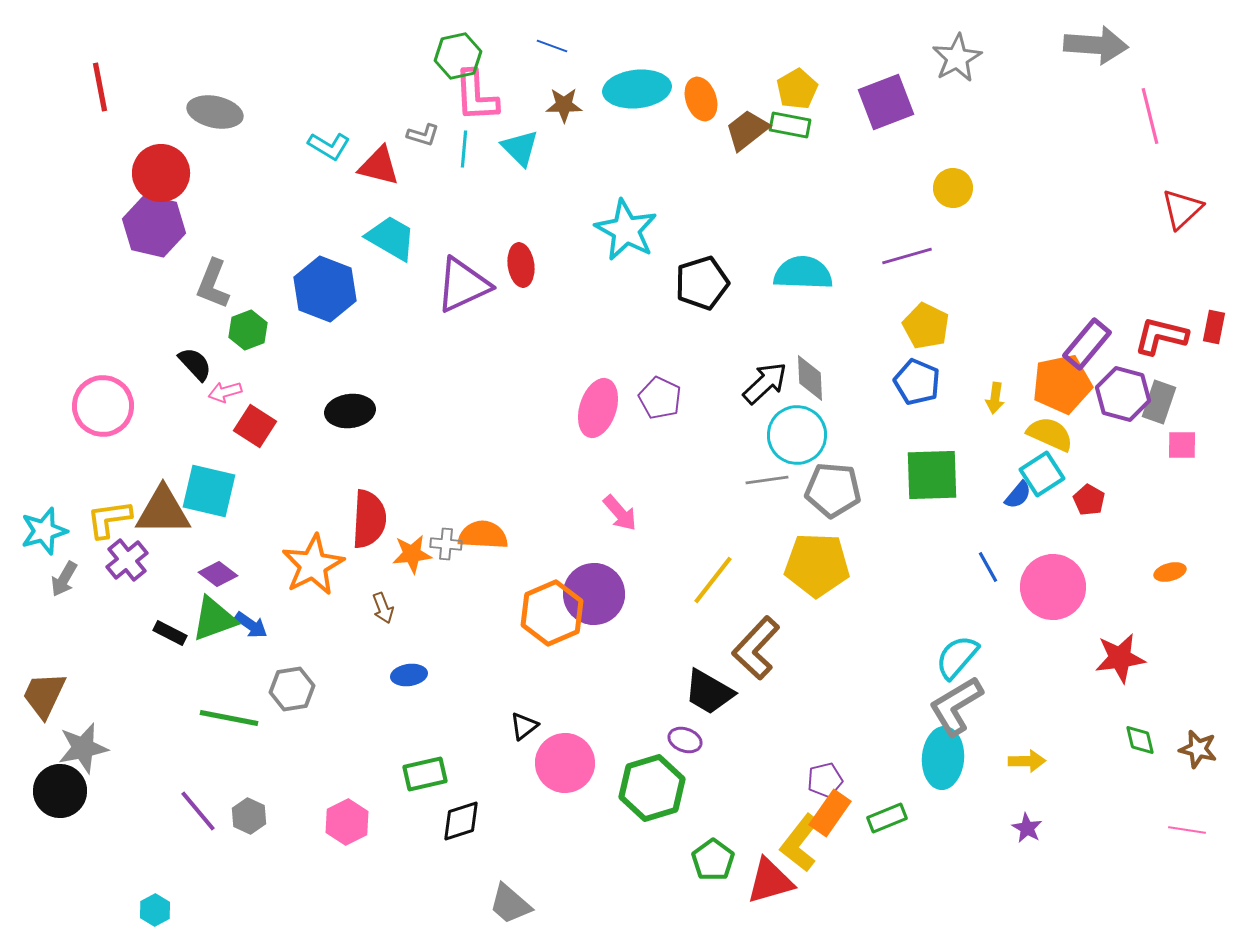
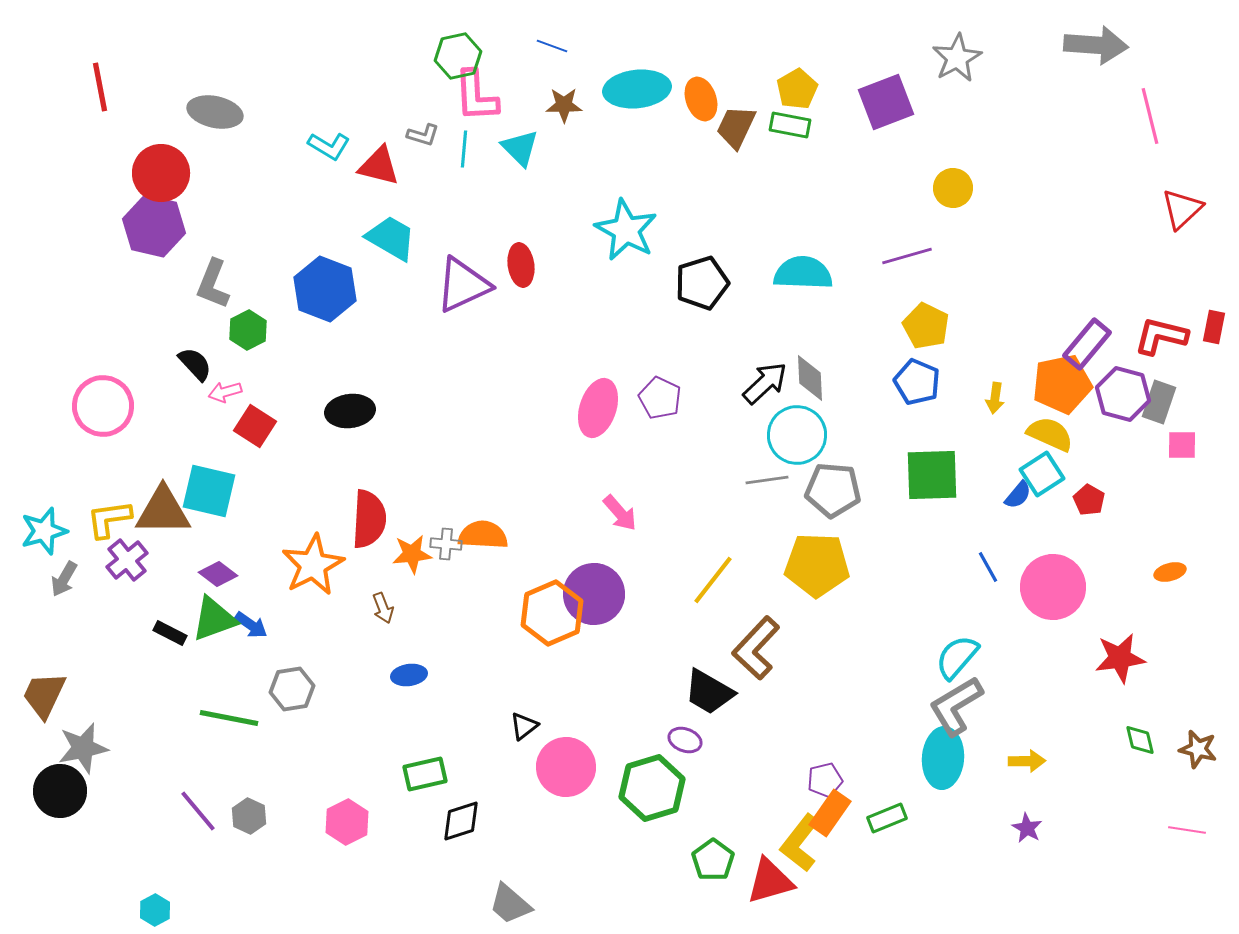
brown trapezoid at (747, 130): moved 11 px left, 3 px up; rotated 27 degrees counterclockwise
green hexagon at (248, 330): rotated 6 degrees counterclockwise
pink circle at (565, 763): moved 1 px right, 4 px down
